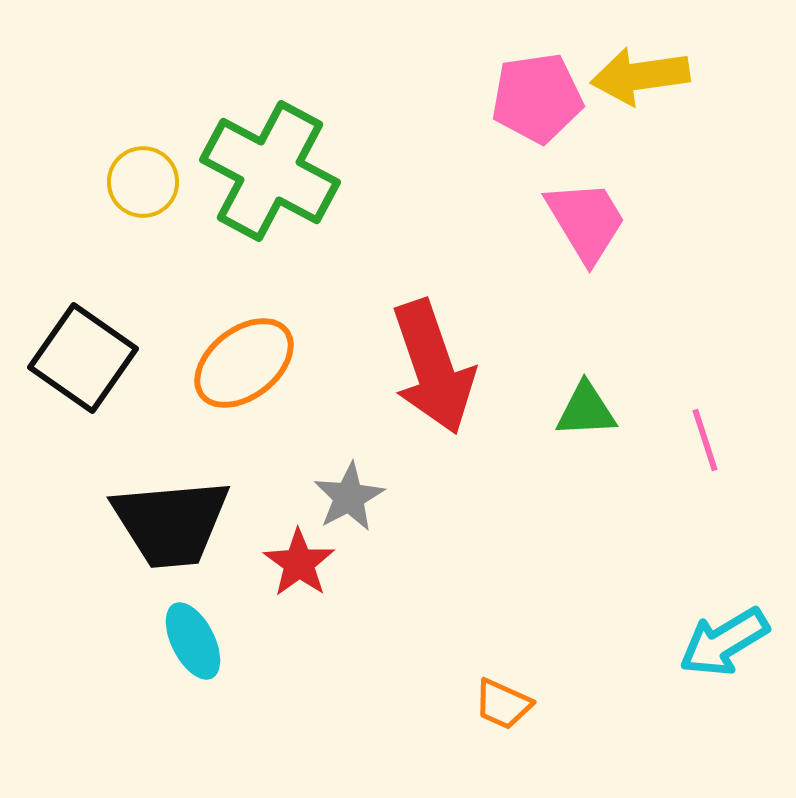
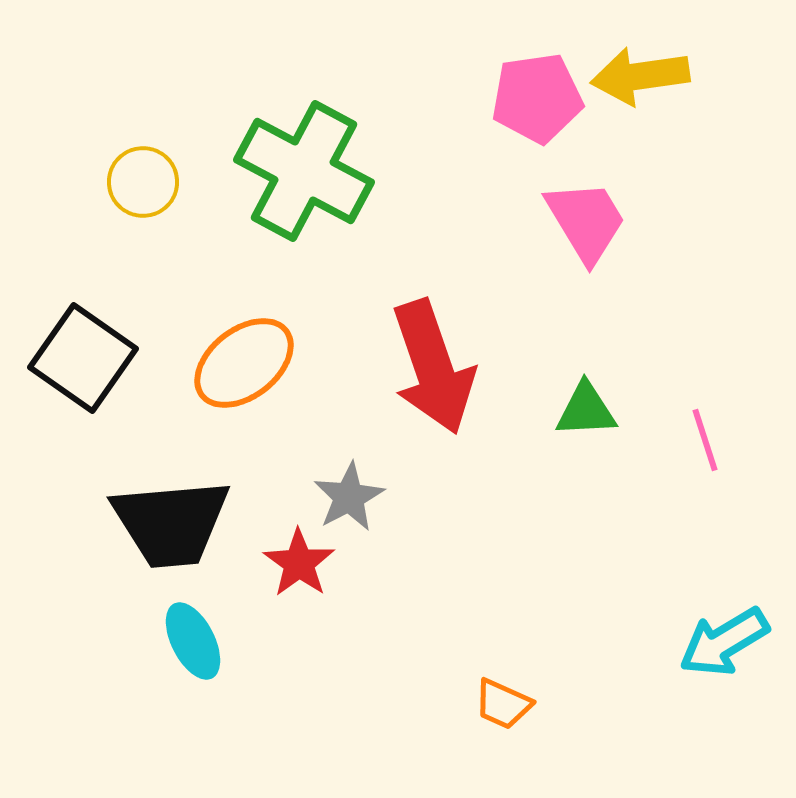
green cross: moved 34 px right
